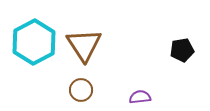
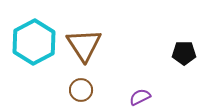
black pentagon: moved 2 px right, 3 px down; rotated 10 degrees clockwise
purple semicircle: rotated 20 degrees counterclockwise
